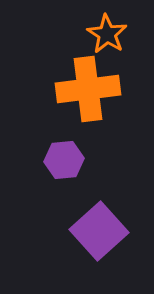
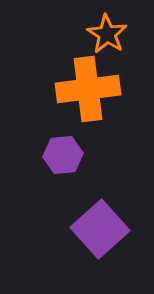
purple hexagon: moved 1 px left, 5 px up
purple square: moved 1 px right, 2 px up
